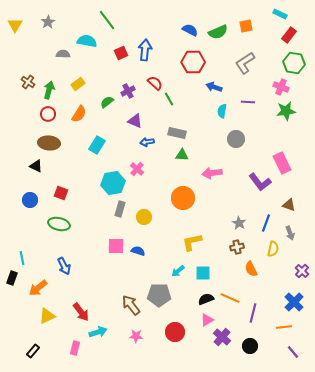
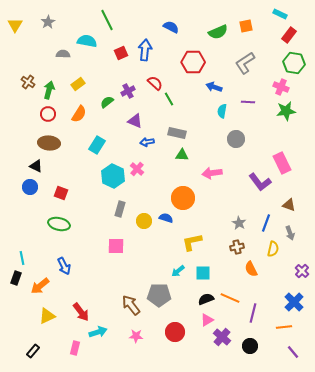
green line at (107, 20): rotated 10 degrees clockwise
blue semicircle at (190, 30): moved 19 px left, 3 px up
cyan hexagon at (113, 183): moved 7 px up; rotated 25 degrees counterclockwise
blue circle at (30, 200): moved 13 px up
yellow circle at (144, 217): moved 4 px down
blue semicircle at (138, 251): moved 28 px right, 33 px up
black rectangle at (12, 278): moved 4 px right
orange arrow at (38, 288): moved 2 px right, 2 px up
